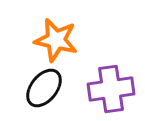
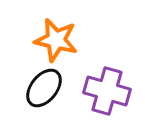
purple cross: moved 4 px left, 2 px down; rotated 24 degrees clockwise
